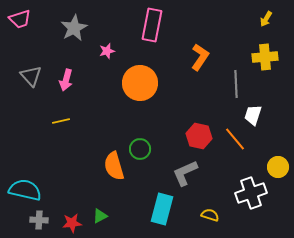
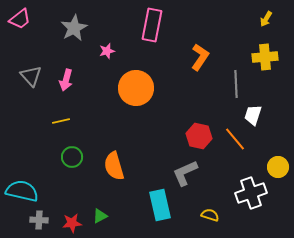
pink trapezoid: rotated 20 degrees counterclockwise
orange circle: moved 4 px left, 5 px down
green circle: moved 68 px left, 8 px down
cyan semicircle: moved 3 px left, 1 px down
cyan rectangle: moved 2 px left, 4 px up; rotated 28 degrees counterclockwise
